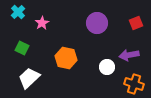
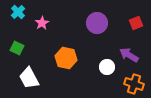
green square: moved 5 px left
purple arrow: rotated 42 degrees clockwise
white trapezoid: rotated 75 degrees counterclockwise
